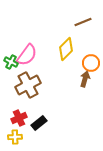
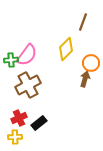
brown line: rotated 48 degrees counterclockwise
green cross: moved 2 px up; rotated 32 degrees counterclockwise
